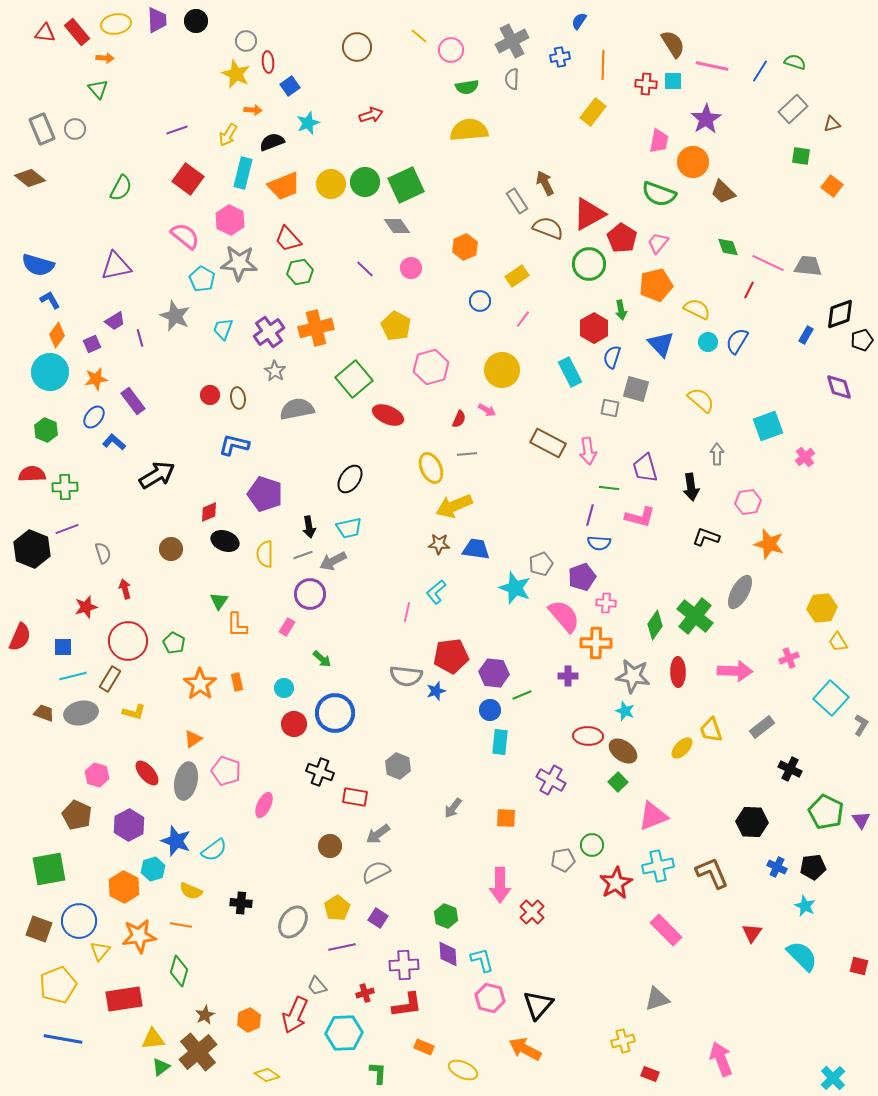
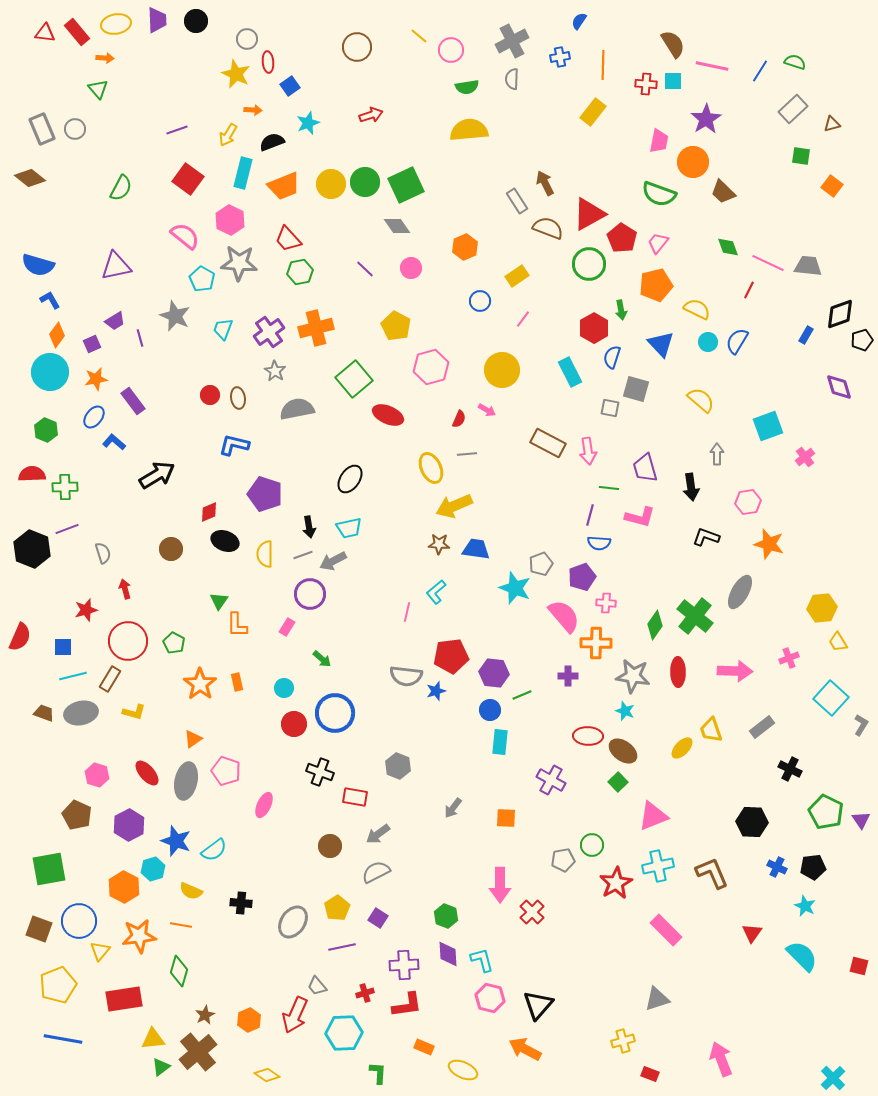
gray circle at (246, 41): moved 1 px right, 2 px up
red star at (86, 607): moved 3 px down
